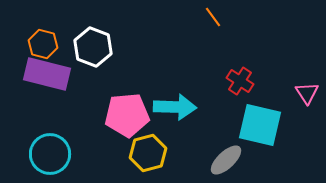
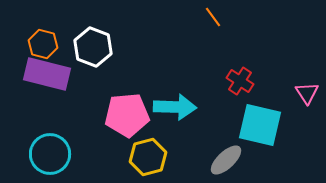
yellow hexagon: moved 4 px down
